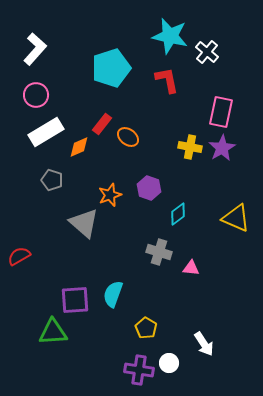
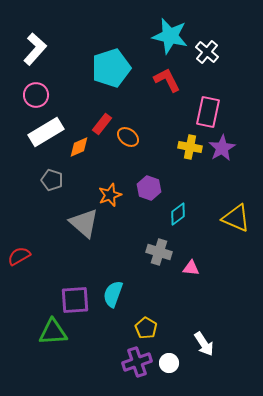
red L-shape: rotated 16 degrees counterclockwise
pink rectangle: moved 13 px left
purple cross: moved 2 px left, 8 px up; rotated 28 degrees counterclockwise
